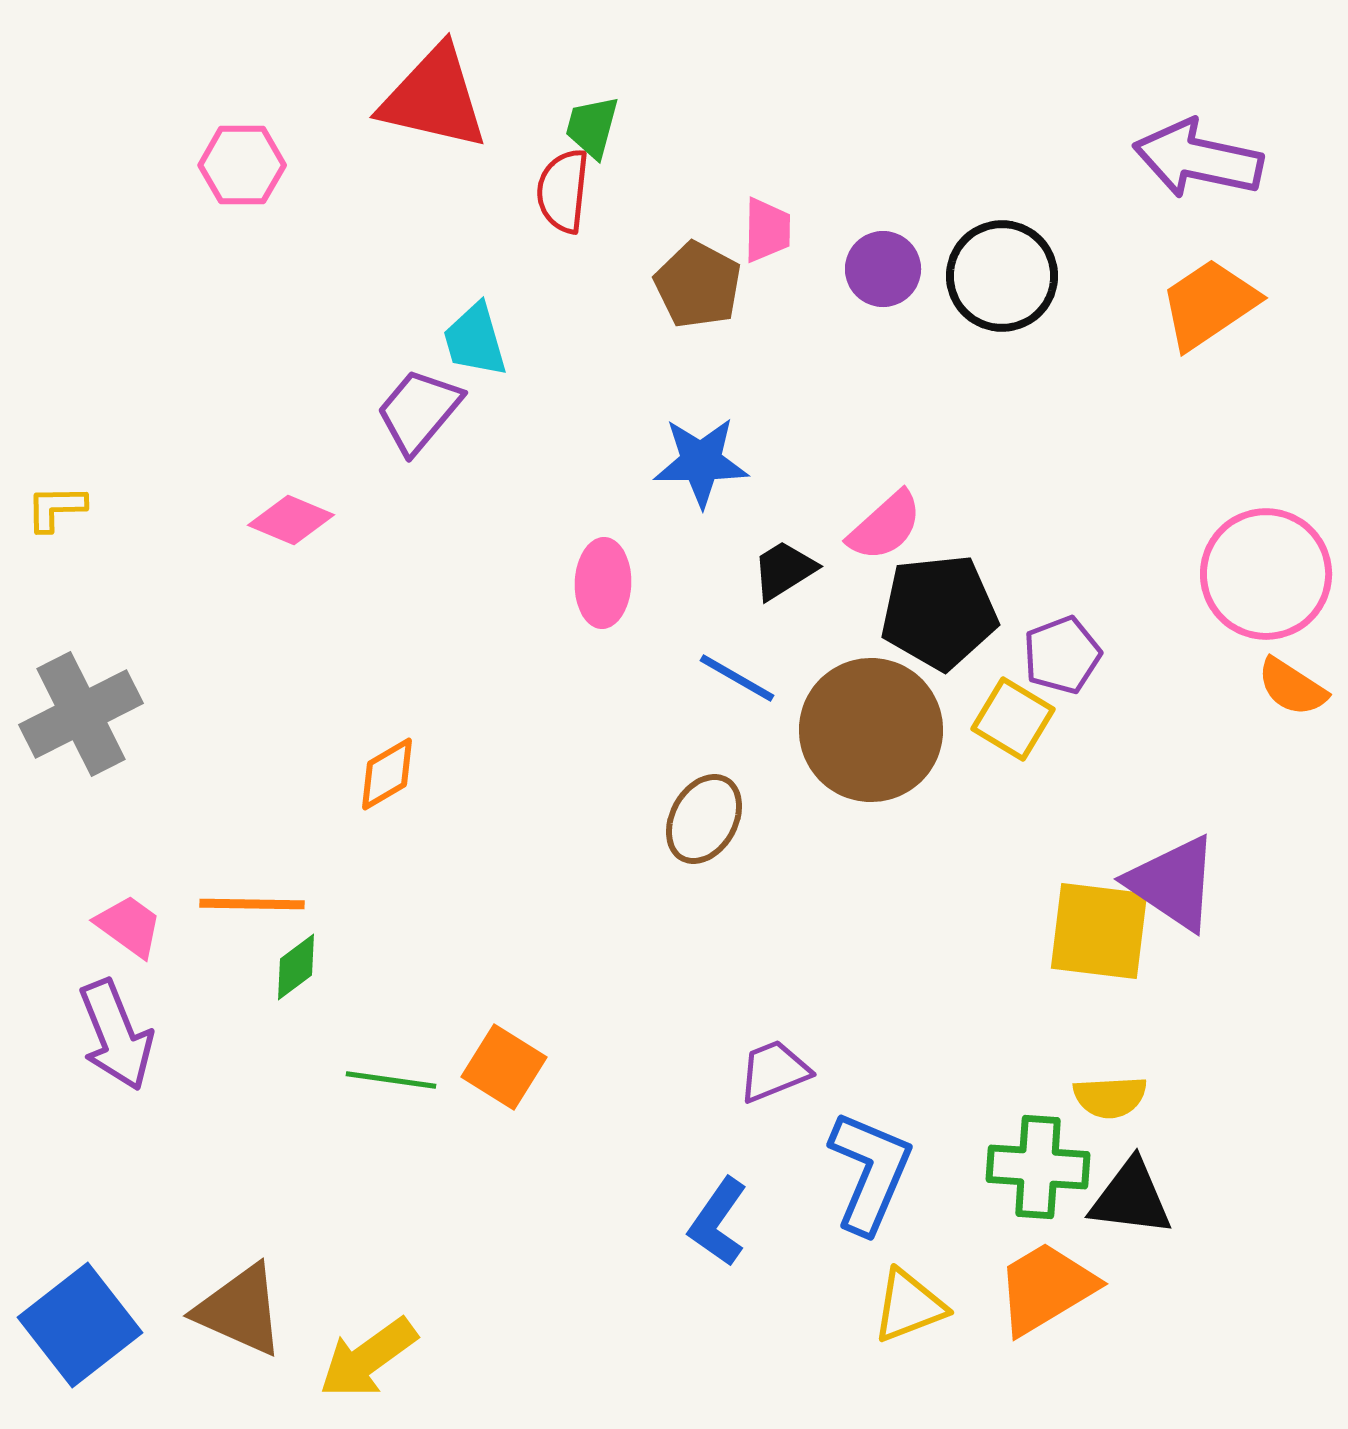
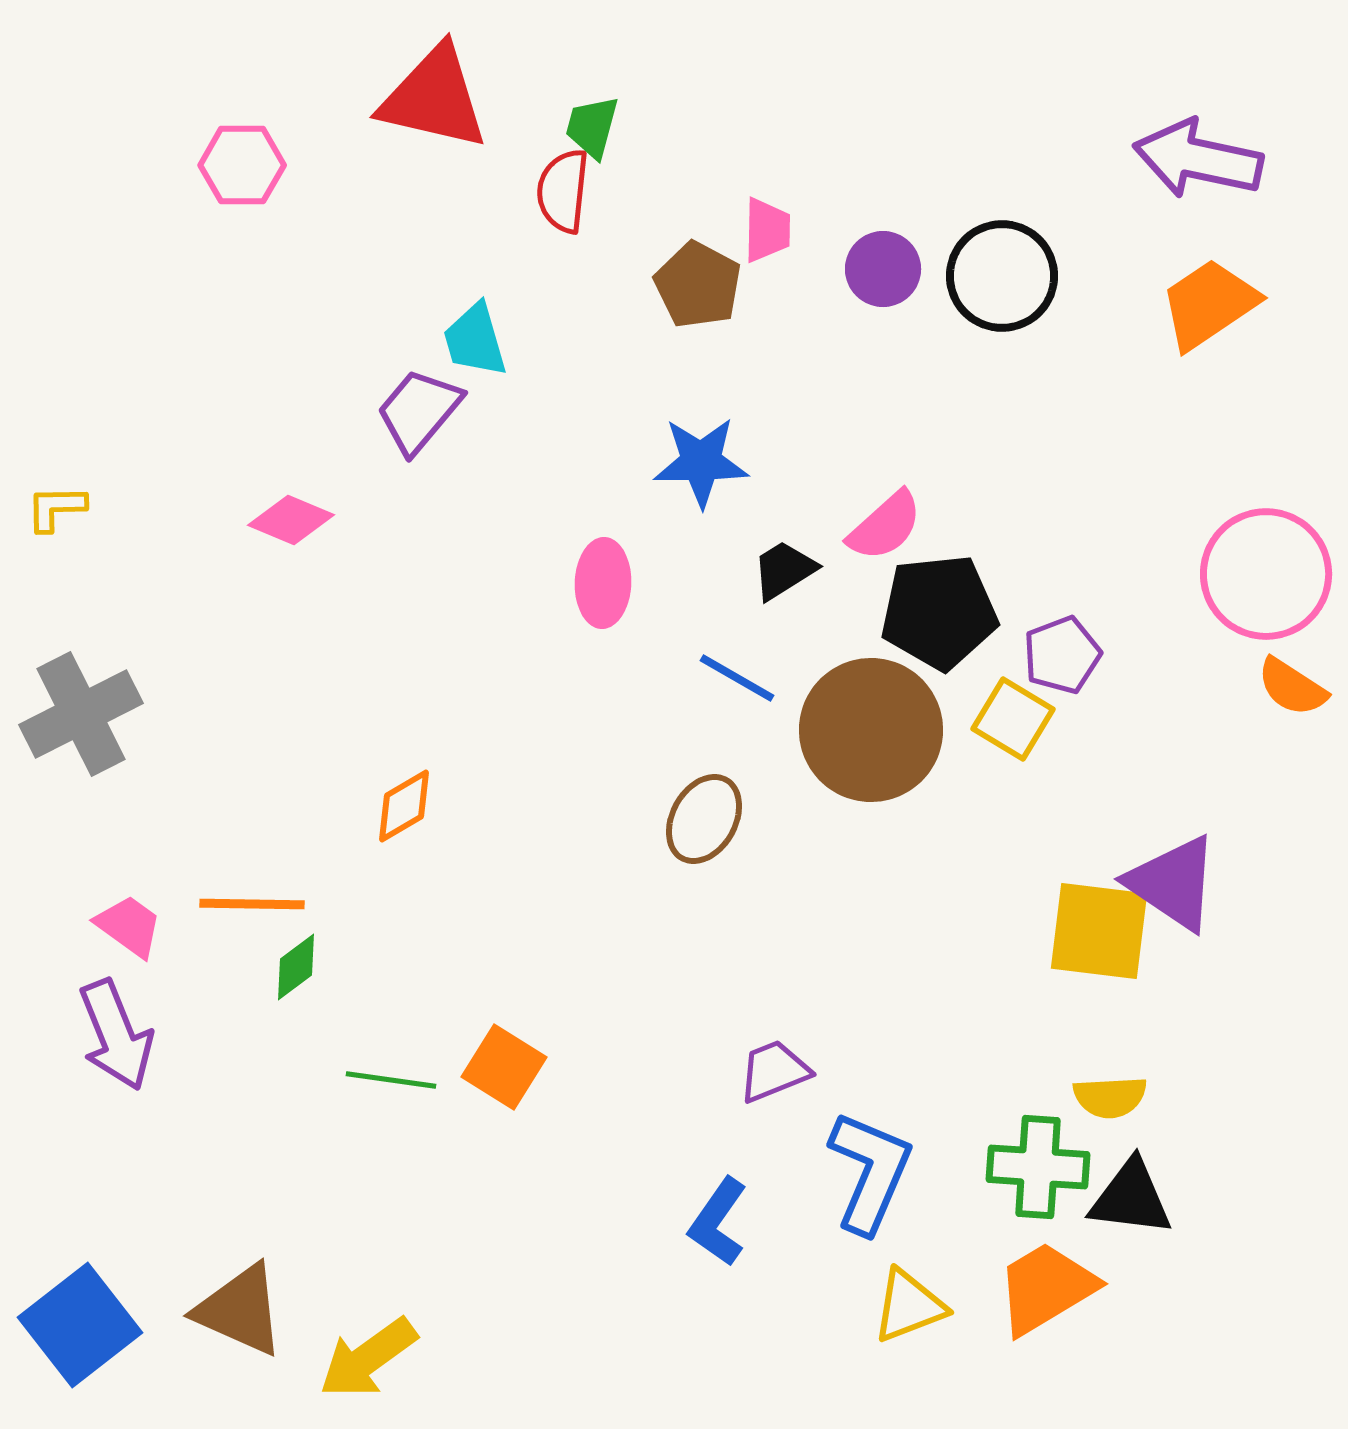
orange diamond at (387, 774): moved 17 px right, 32 px down
